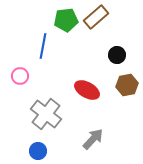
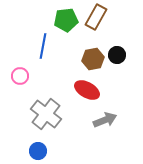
brown rectangle: rotated 20 degrees counterclockwise
brown hexagon: moved 34 px left, 26 px up
gray arrow: moved 12 px right, 19 px up; rotated 25 degrees clockwise
